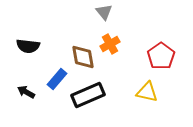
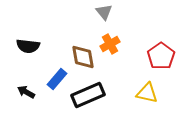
yellow triangle: moved 1 px down
